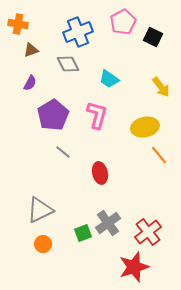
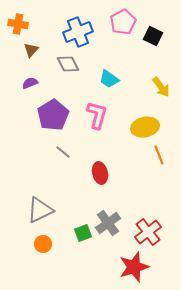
black square: moved 1 px up
brown triangle: rotated 28 degrees counterclockwise
purple semicircle: rotated 140 degrees counterclockwise
orange line: rotated 18 degrees clockwise
